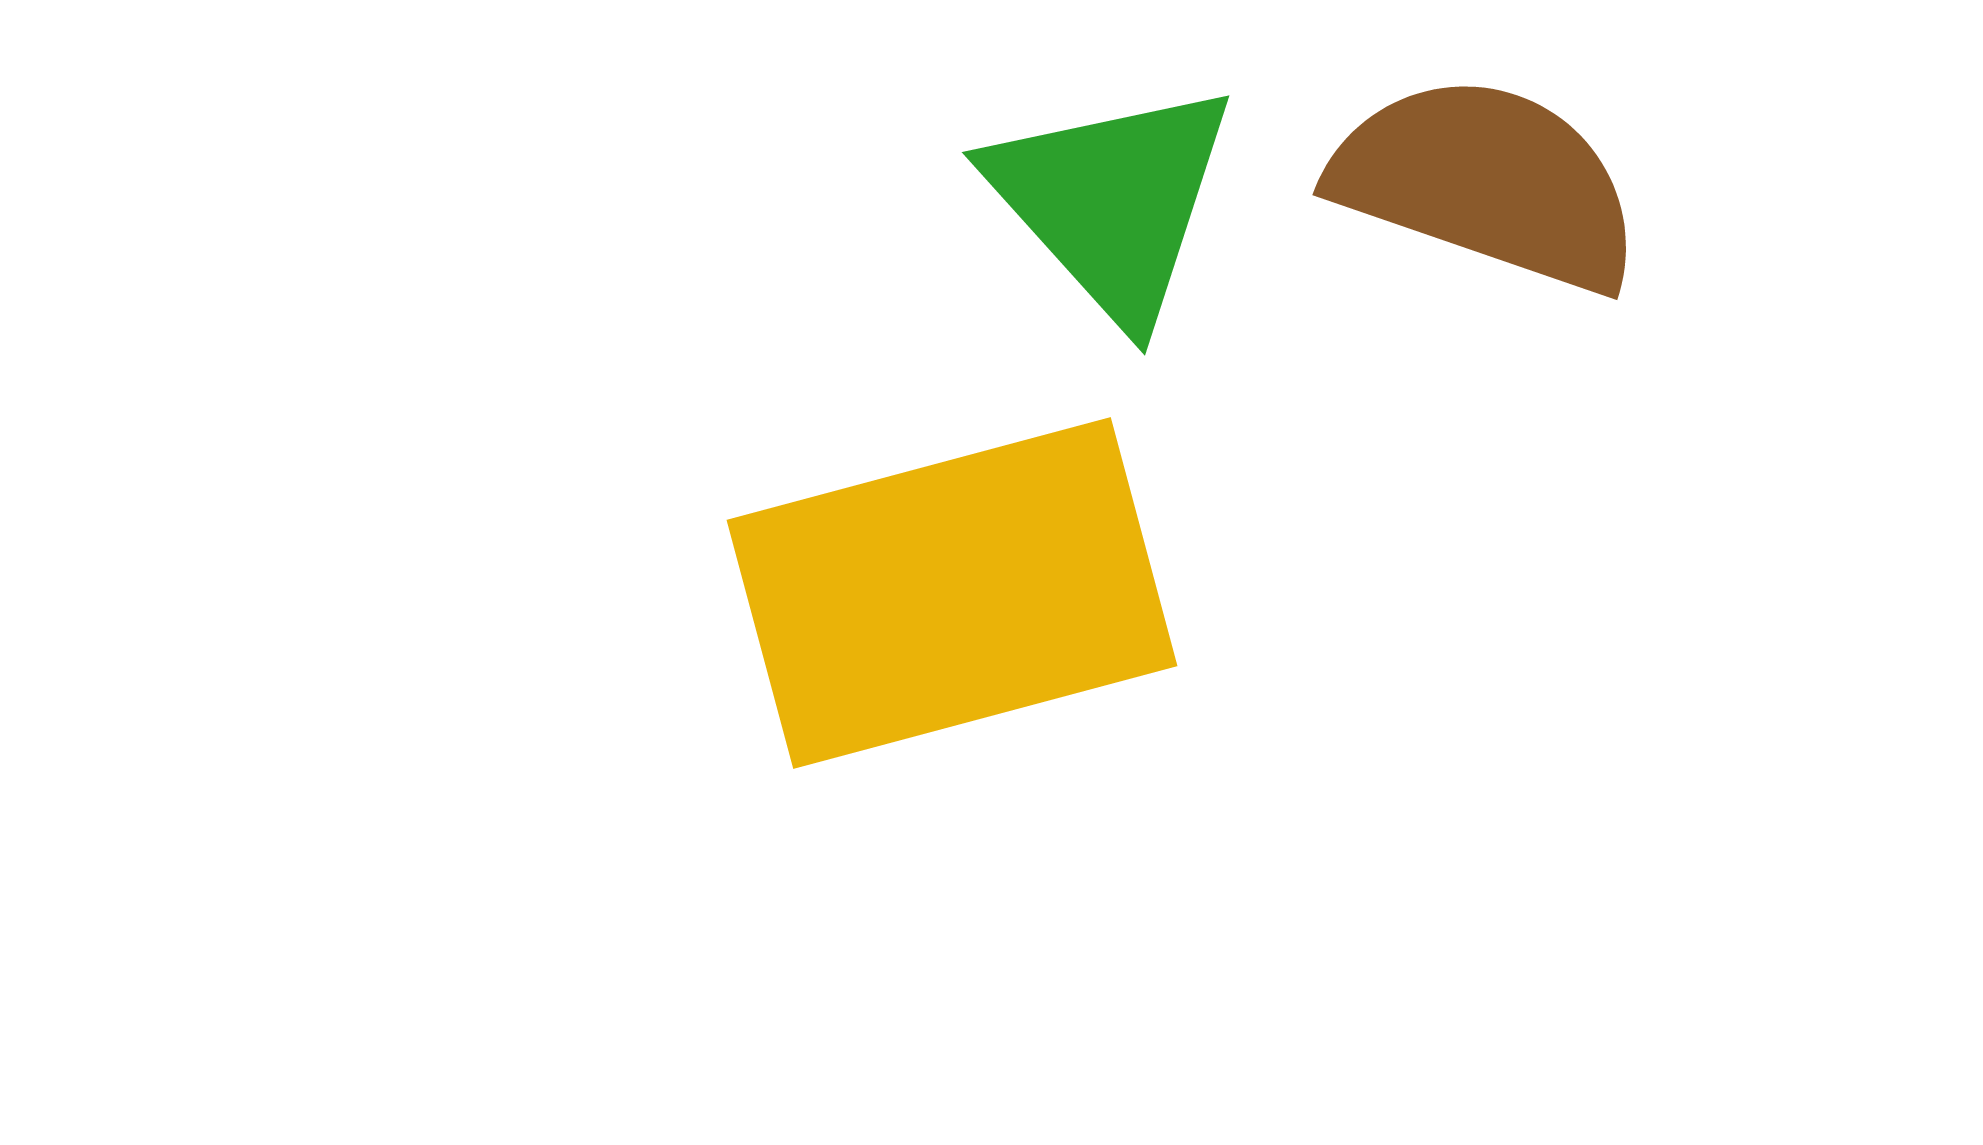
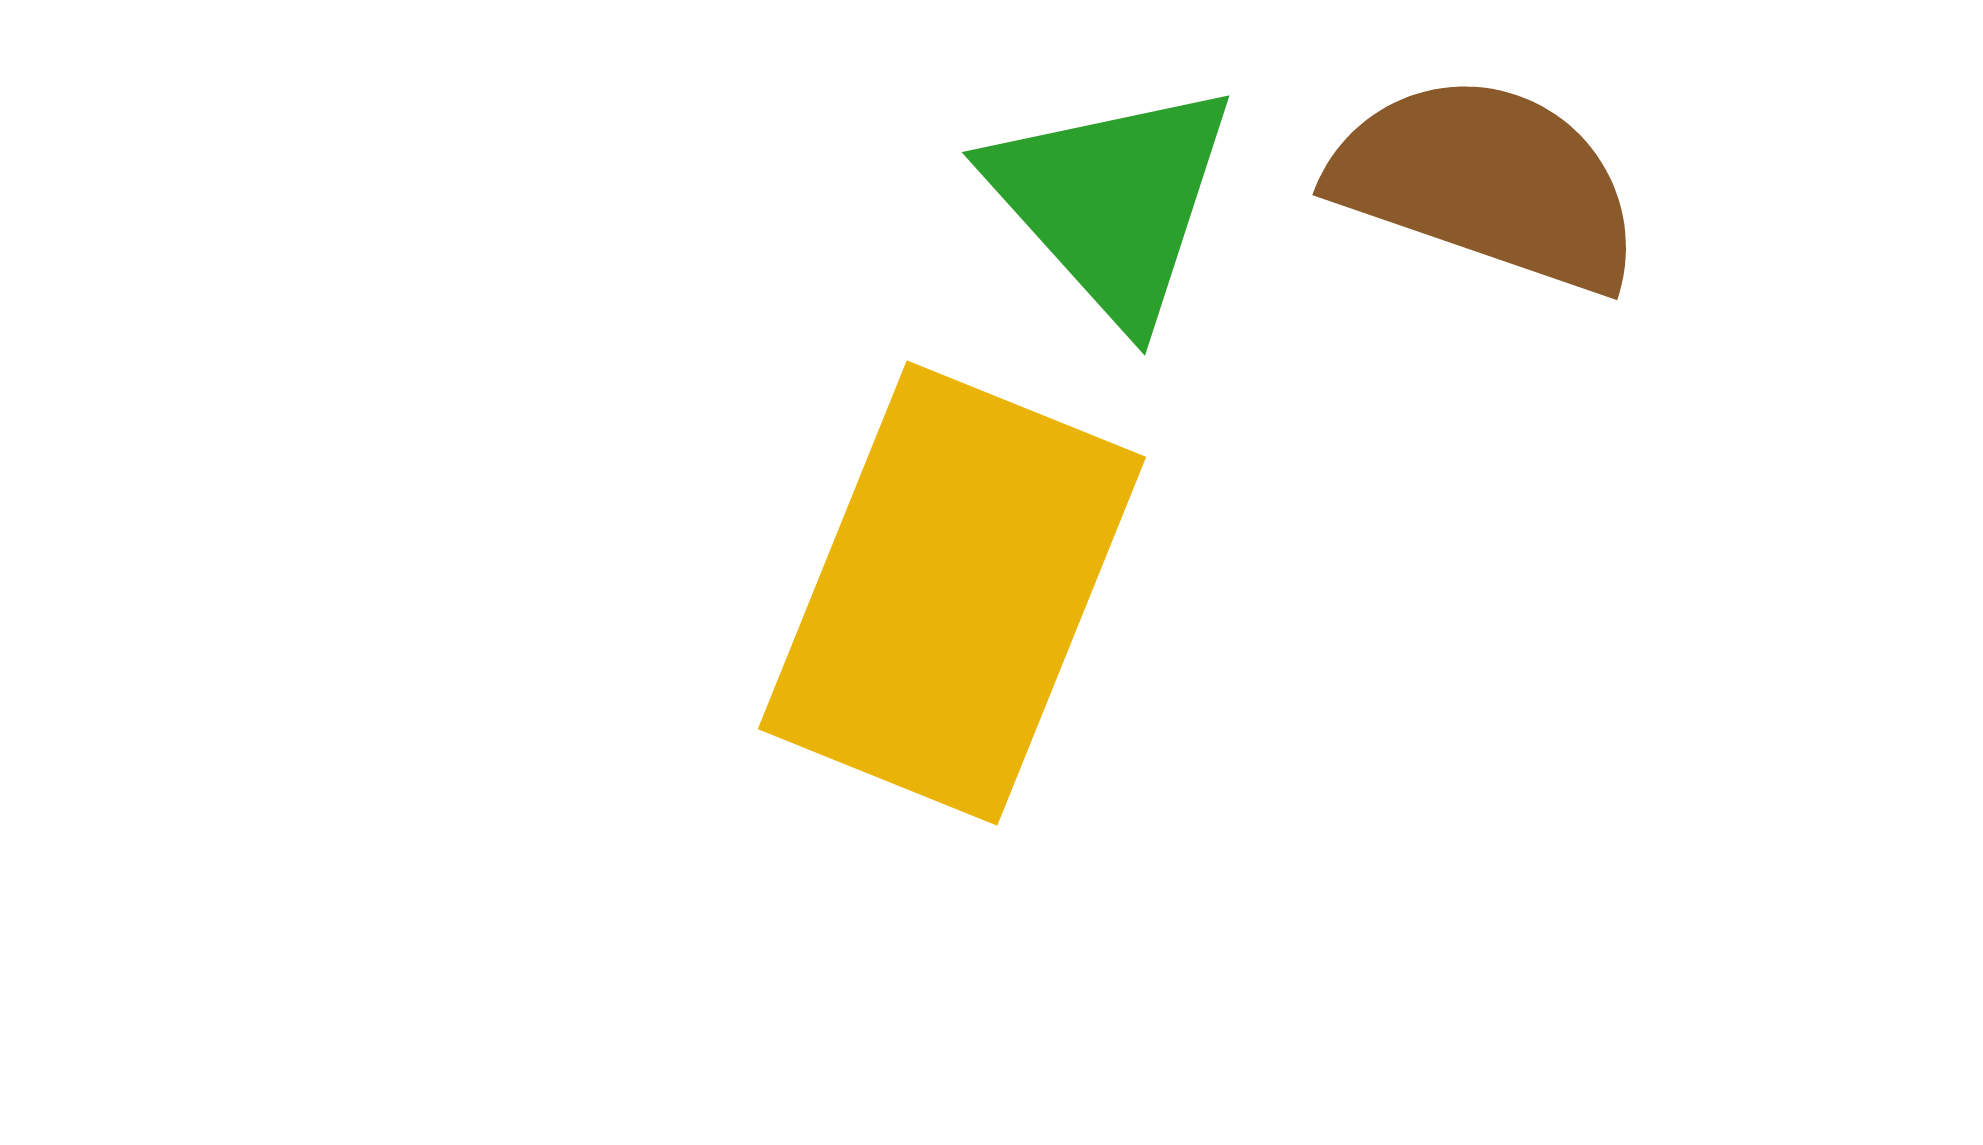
yellow rectangle: rotated 53 degrees counterclockwise
